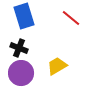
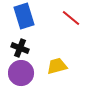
black cross: moved 1 px right
yellow trapezoid: rotated 15 degrees clockwise
